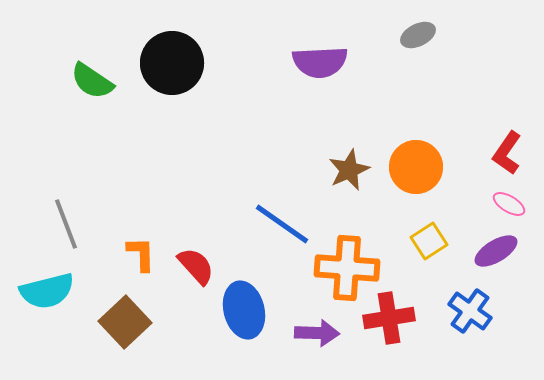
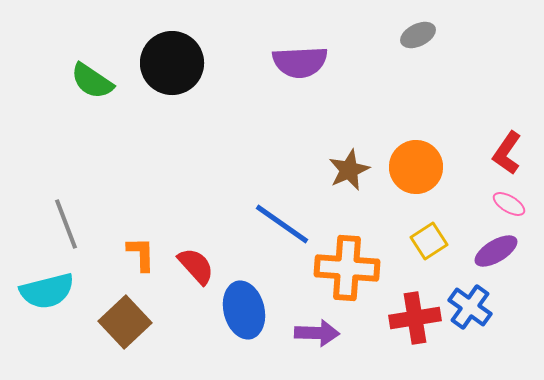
purple semicircle: moved 20 px left
blue cross: moved 4 px up
red cross: moved 26 px right
